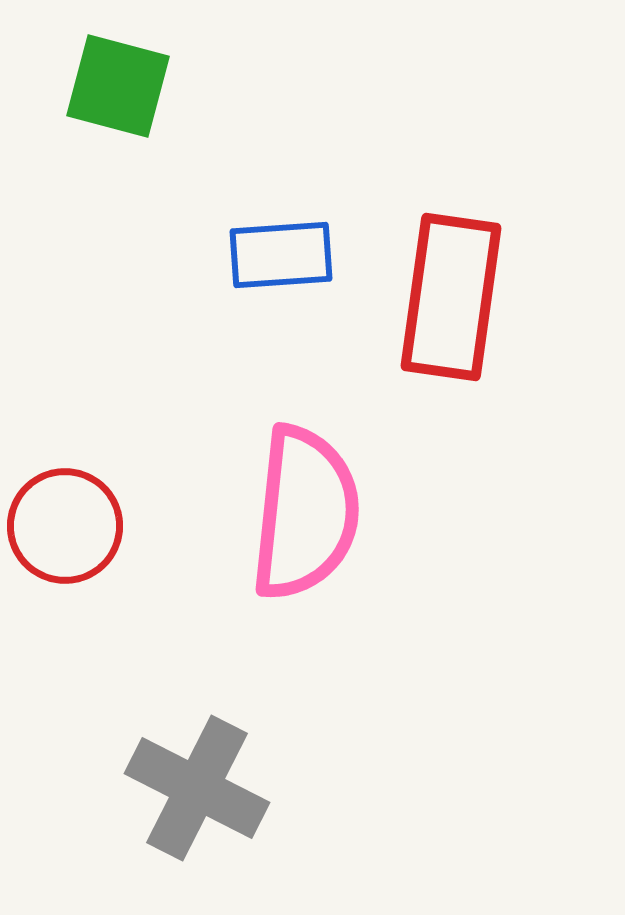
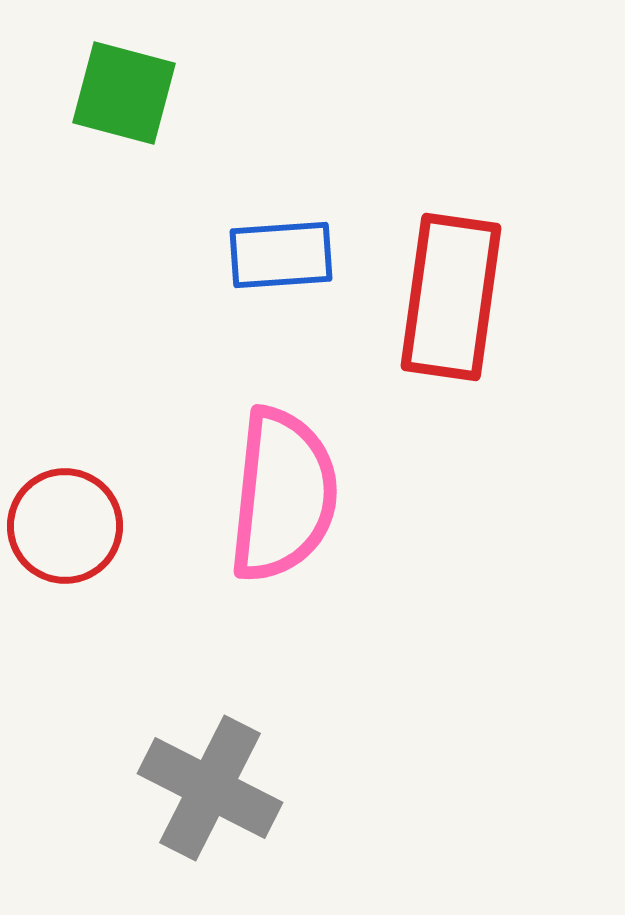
green square: moved 6 px right, 7 px down
pink semicircle: moved 22 px left, 18 px up
gray cross: moved 13 px right
